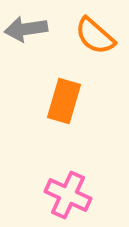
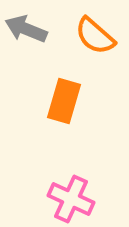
gray arrow: rotated 30 degrees clockwise
pink cross: moved 3 px right, 4 px down
